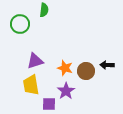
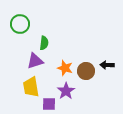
green semicircle: moved 33 px down
yellow trapezoid: moved 2 px down
